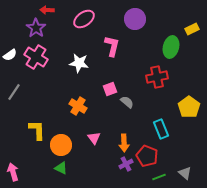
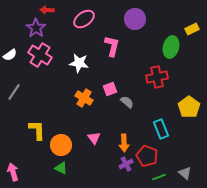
pink cross: moved 4 px right, 2 px up
orange cross: moved 6 px right, 8 px up
